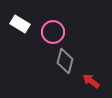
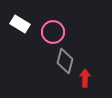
red arrow: moved 6 px left, 3 px up; rotated 54 degrees clockwise
